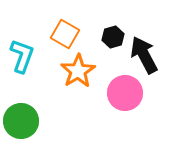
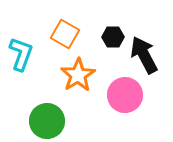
black hexagon: rotated 15 degrees clockwise
cyan L-shape: moved 1 px left, 2 px up
orange star: moved 4 px down
pink circle: moved 2 px down
green circle: moved 26 px right
